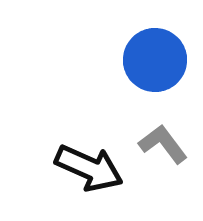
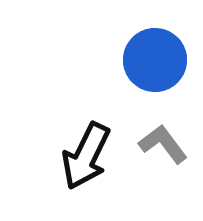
black arrow: moved 3 px left, 12 px up; rotated 92 degrees clockwise
